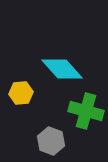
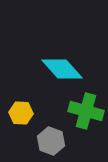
yellow hexagon: moved 20 px down; rotated 10 degrees clockwise
